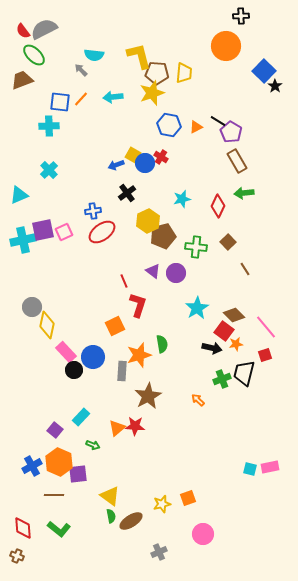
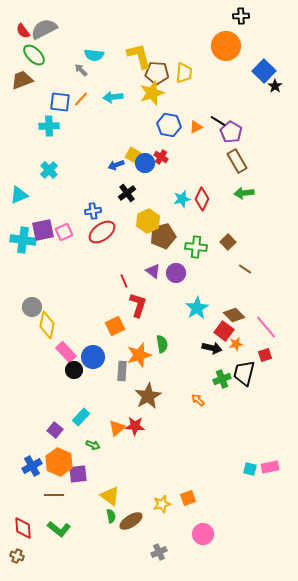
red diamond at (218, 206): moved 16 px left, 7 px up
cyan cross at (23, 240): rotated 20 degrees clockwise
brown line at (245, 269): rotated 24 degrees counterclockwise
